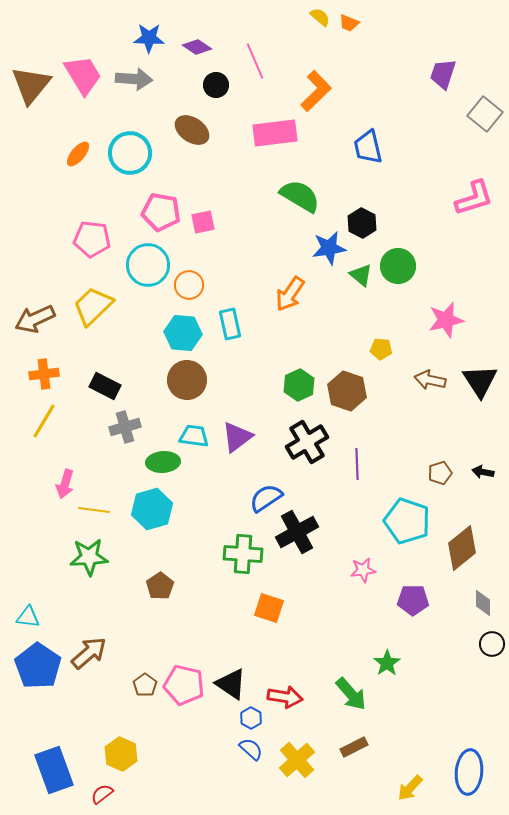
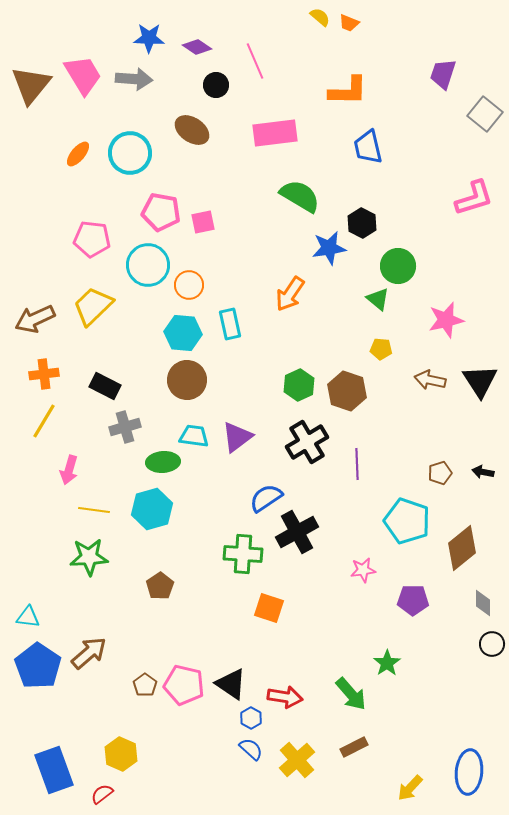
orange L-shape at (316, 91): moved 32 px right; rotated 45 degrees clockwise
green triangle at (361, 275): moved 17 px right, 24 px down
pink arrow at (65, 484): moved 4 px right, 14 px up
